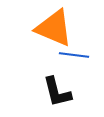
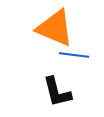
orange triangle: moved 1 px right
